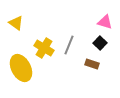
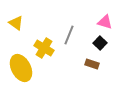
gray line: moved 10 px up
